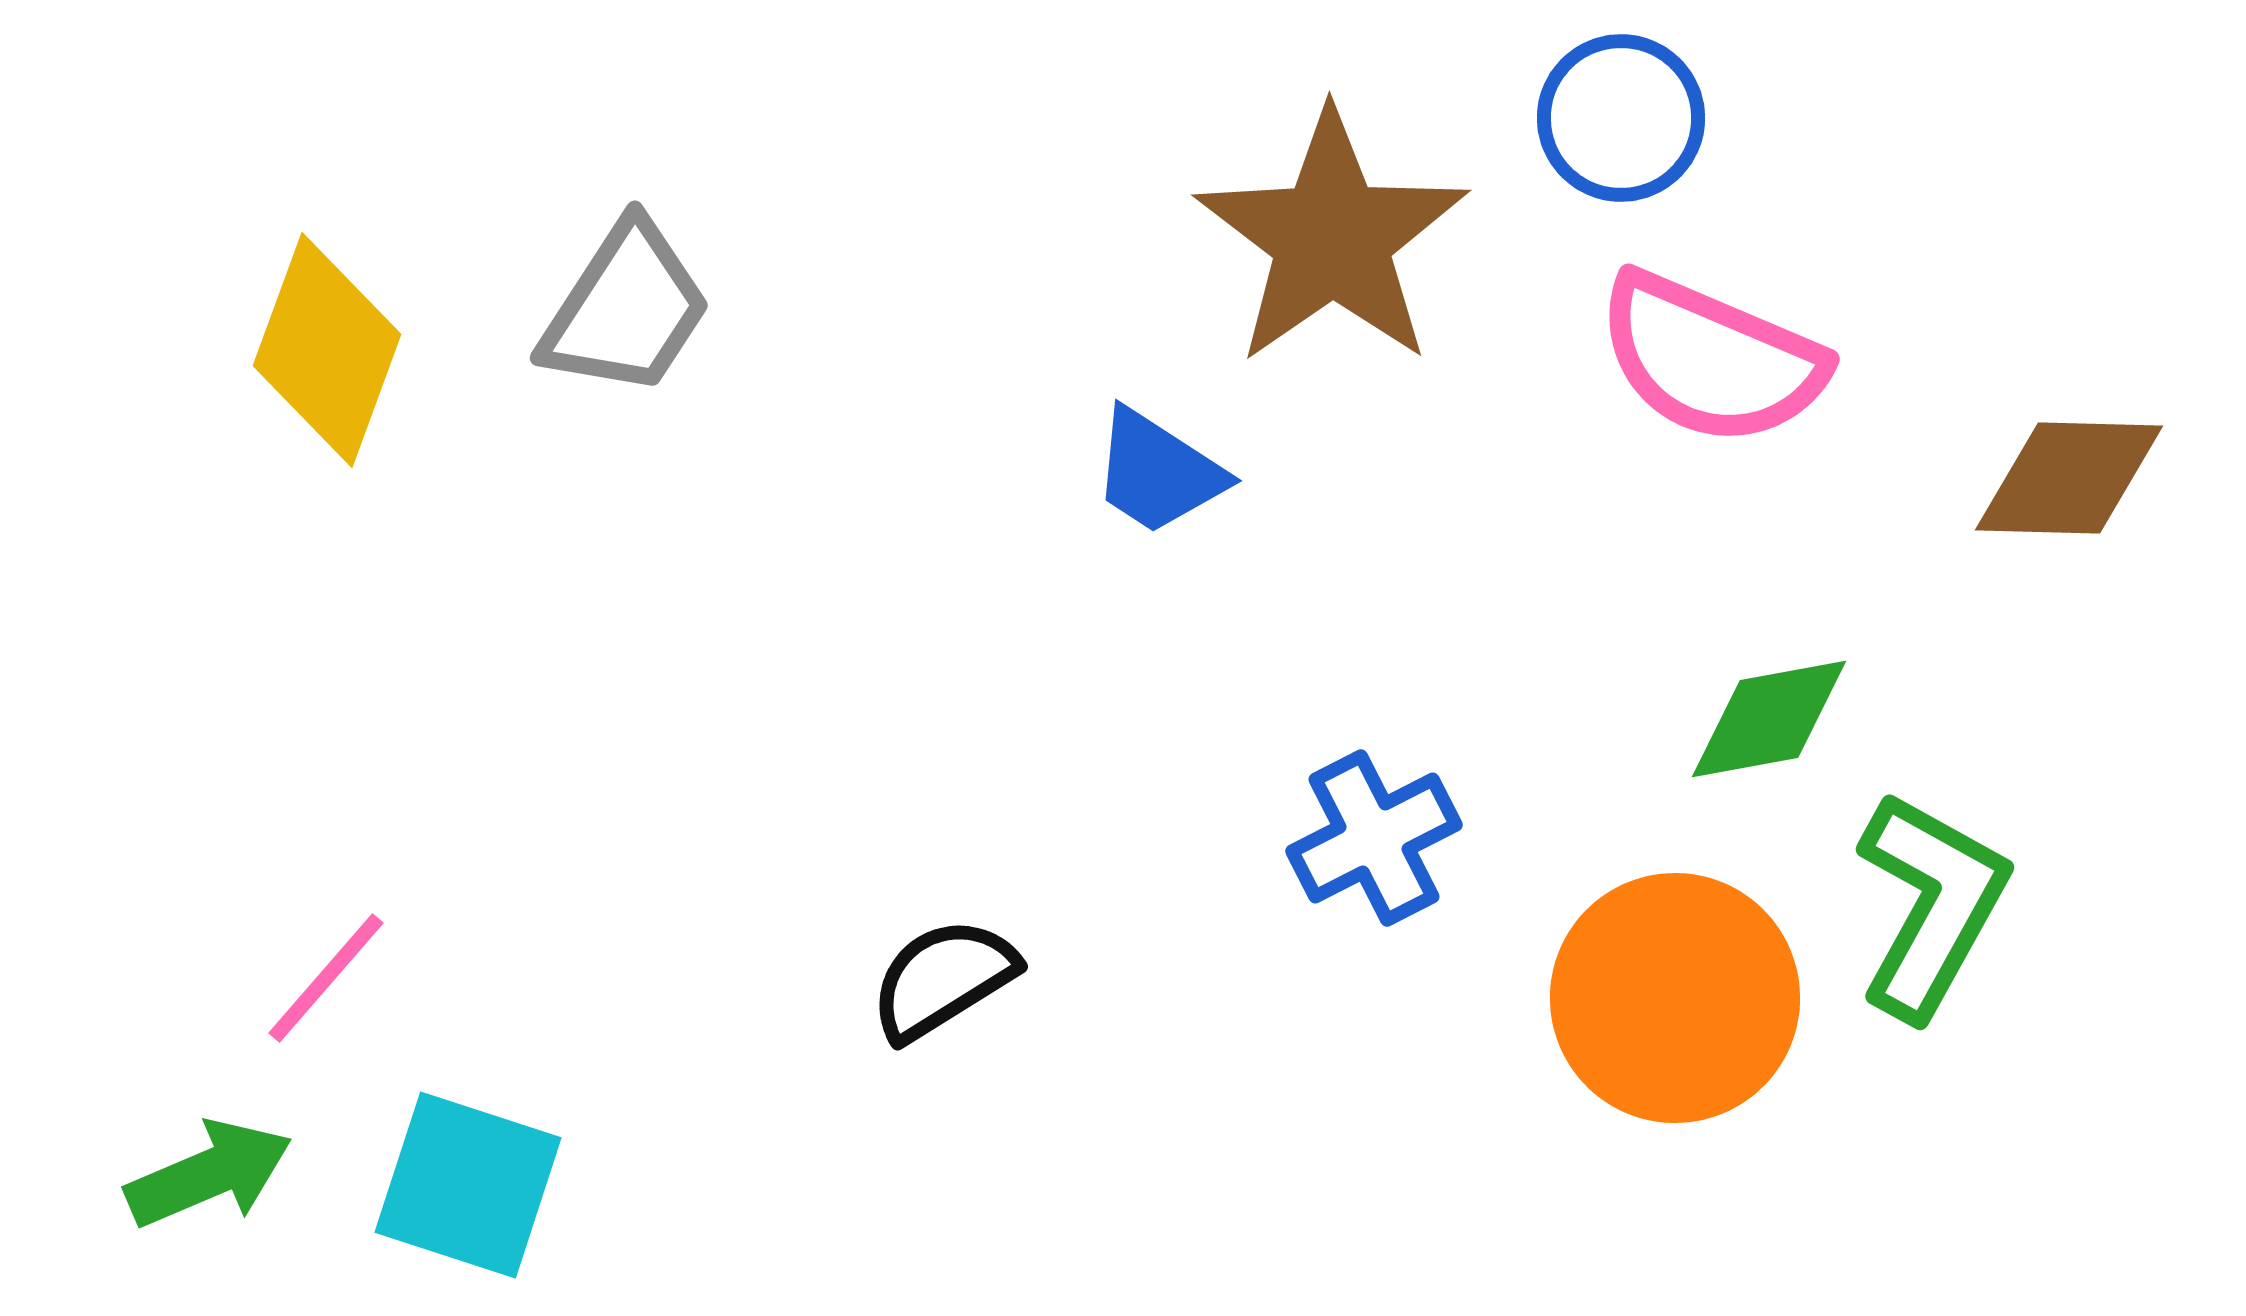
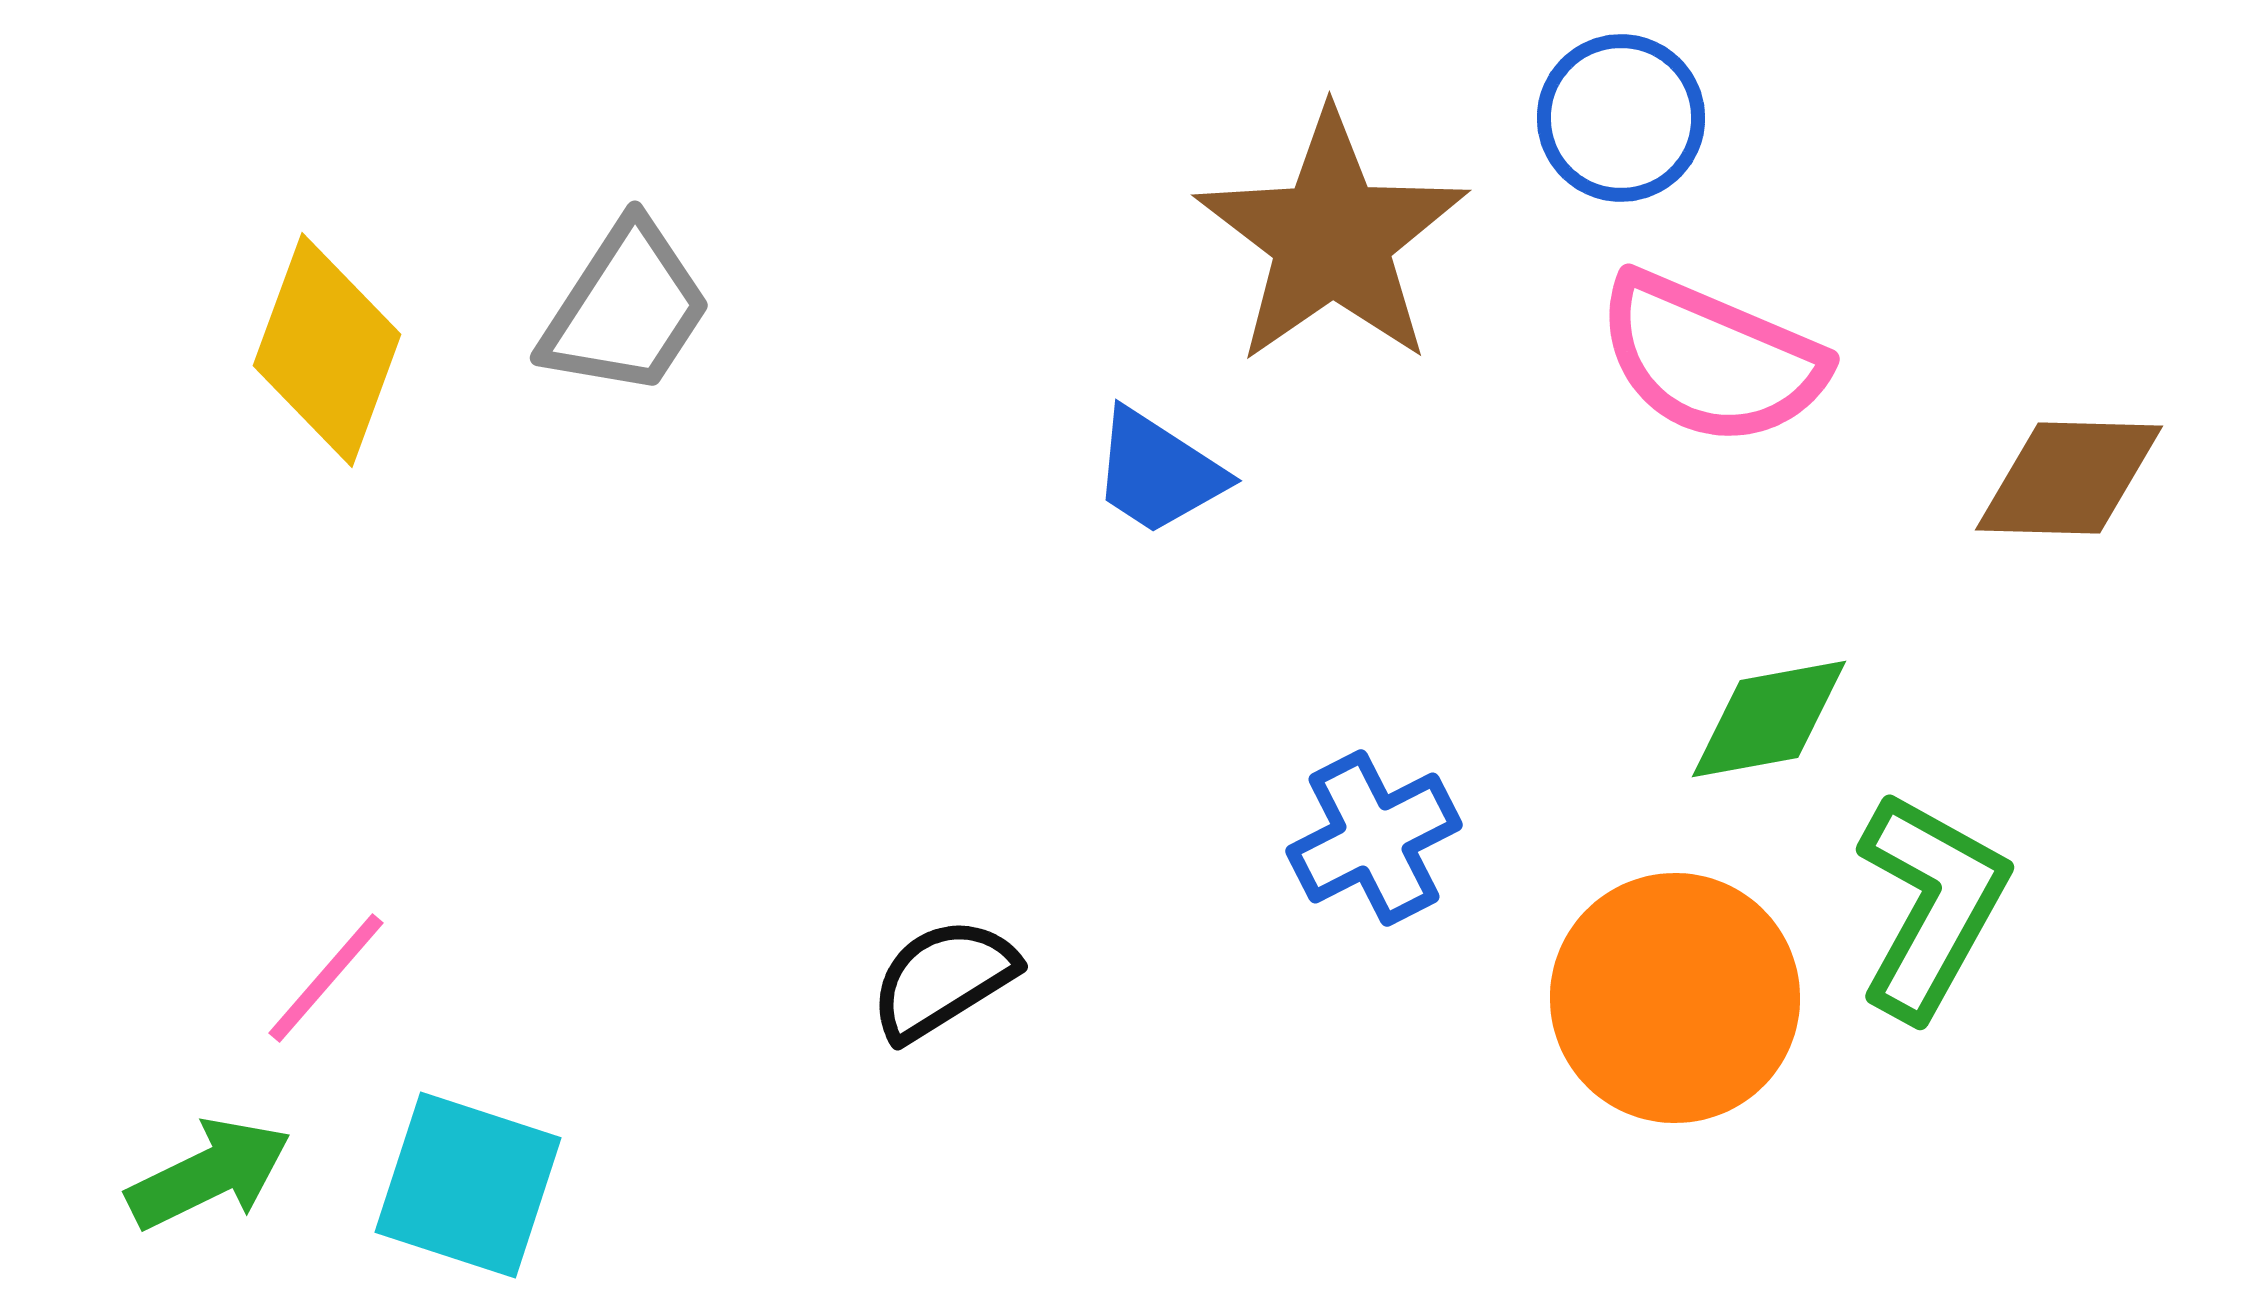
green arrow: rotated 3 degrees counterclockwise
